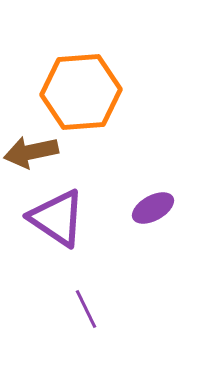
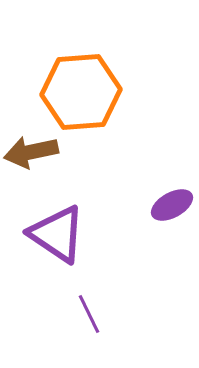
purple ellipse: moved 19 px right, 3 px up
purple triangle: moved 16 px down
purple line: moved 3 px right, 5 px down
